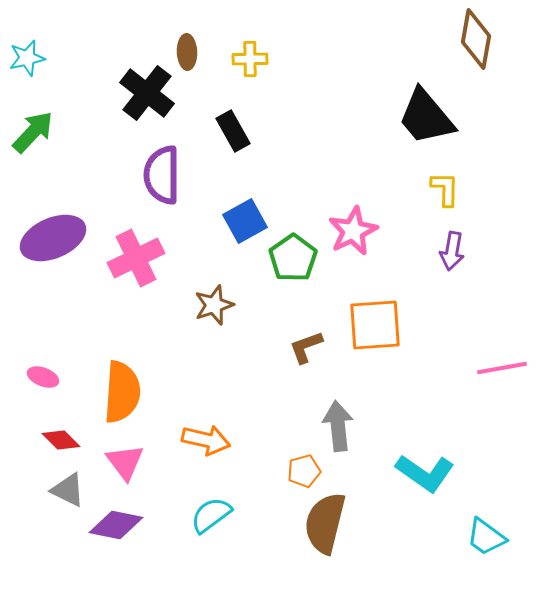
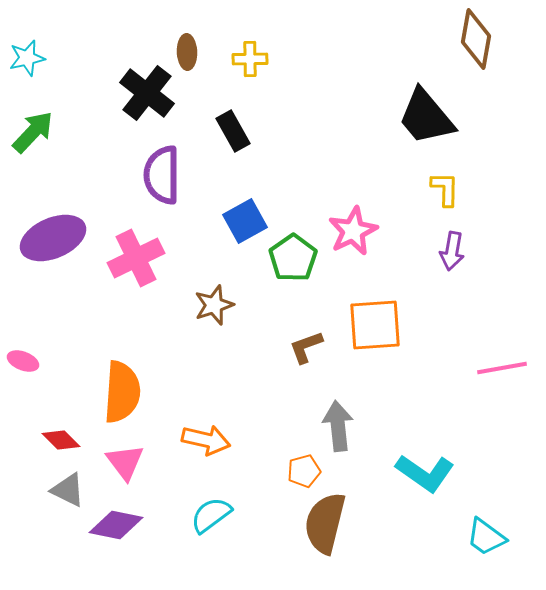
pink ellipse: moved 20 px left, 16 px up
